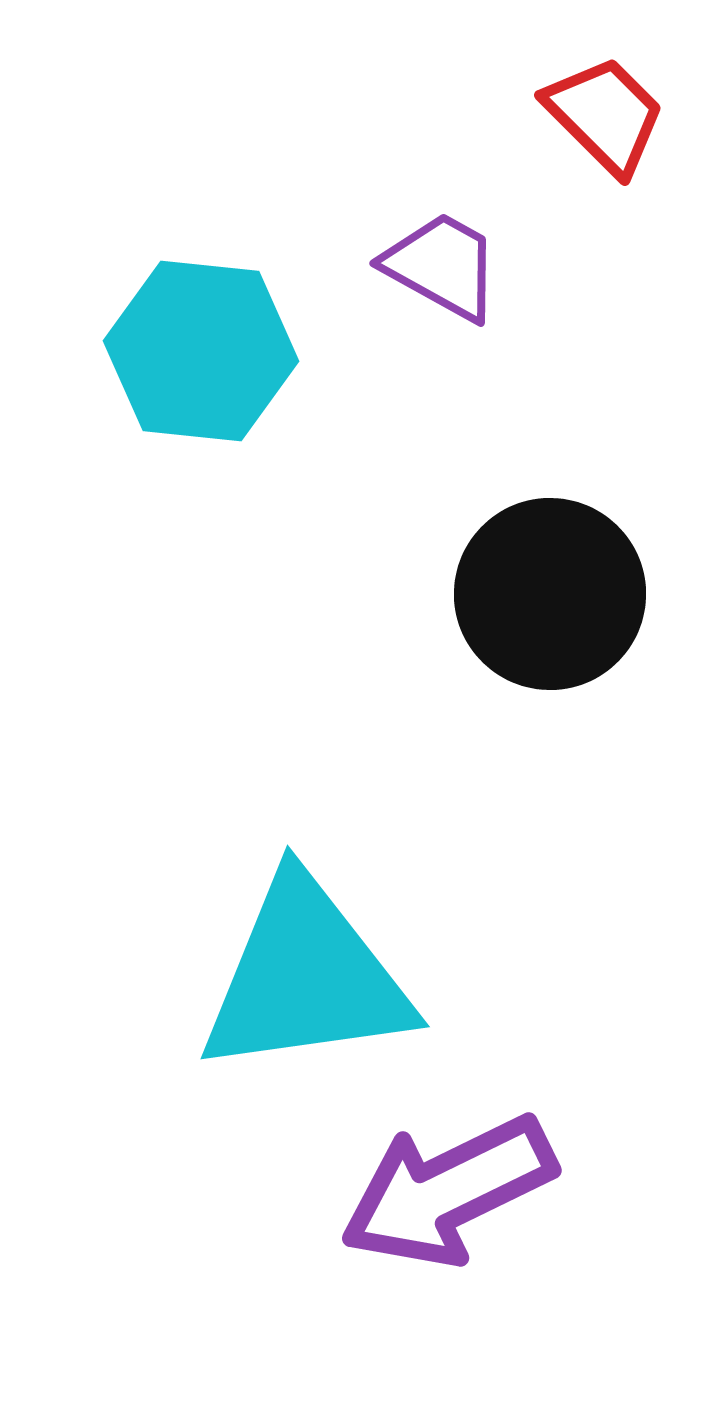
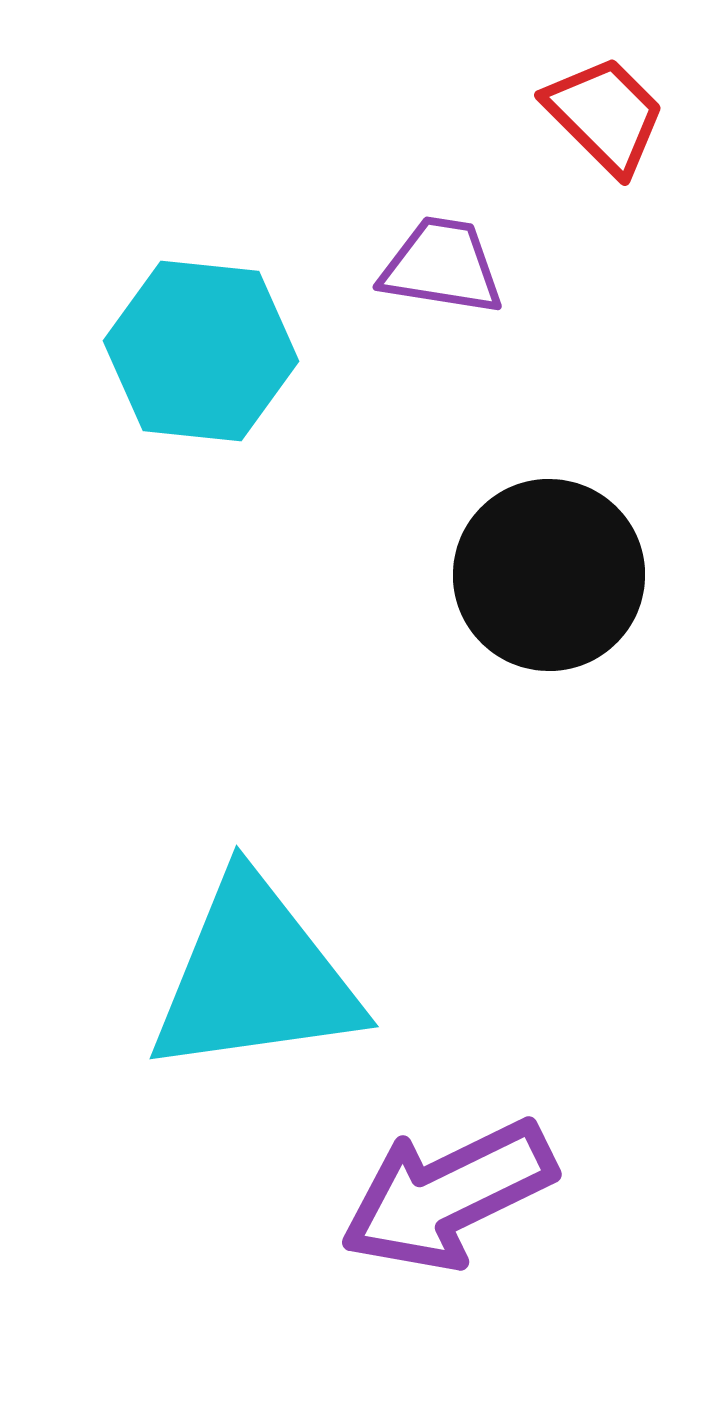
purple trapezoid: rotated 20 degrees counterclockwise
black circle: moved 1 px left, 19 px up
cyan triangle: moved 51 px left
purple arrow: moved 4 px down
